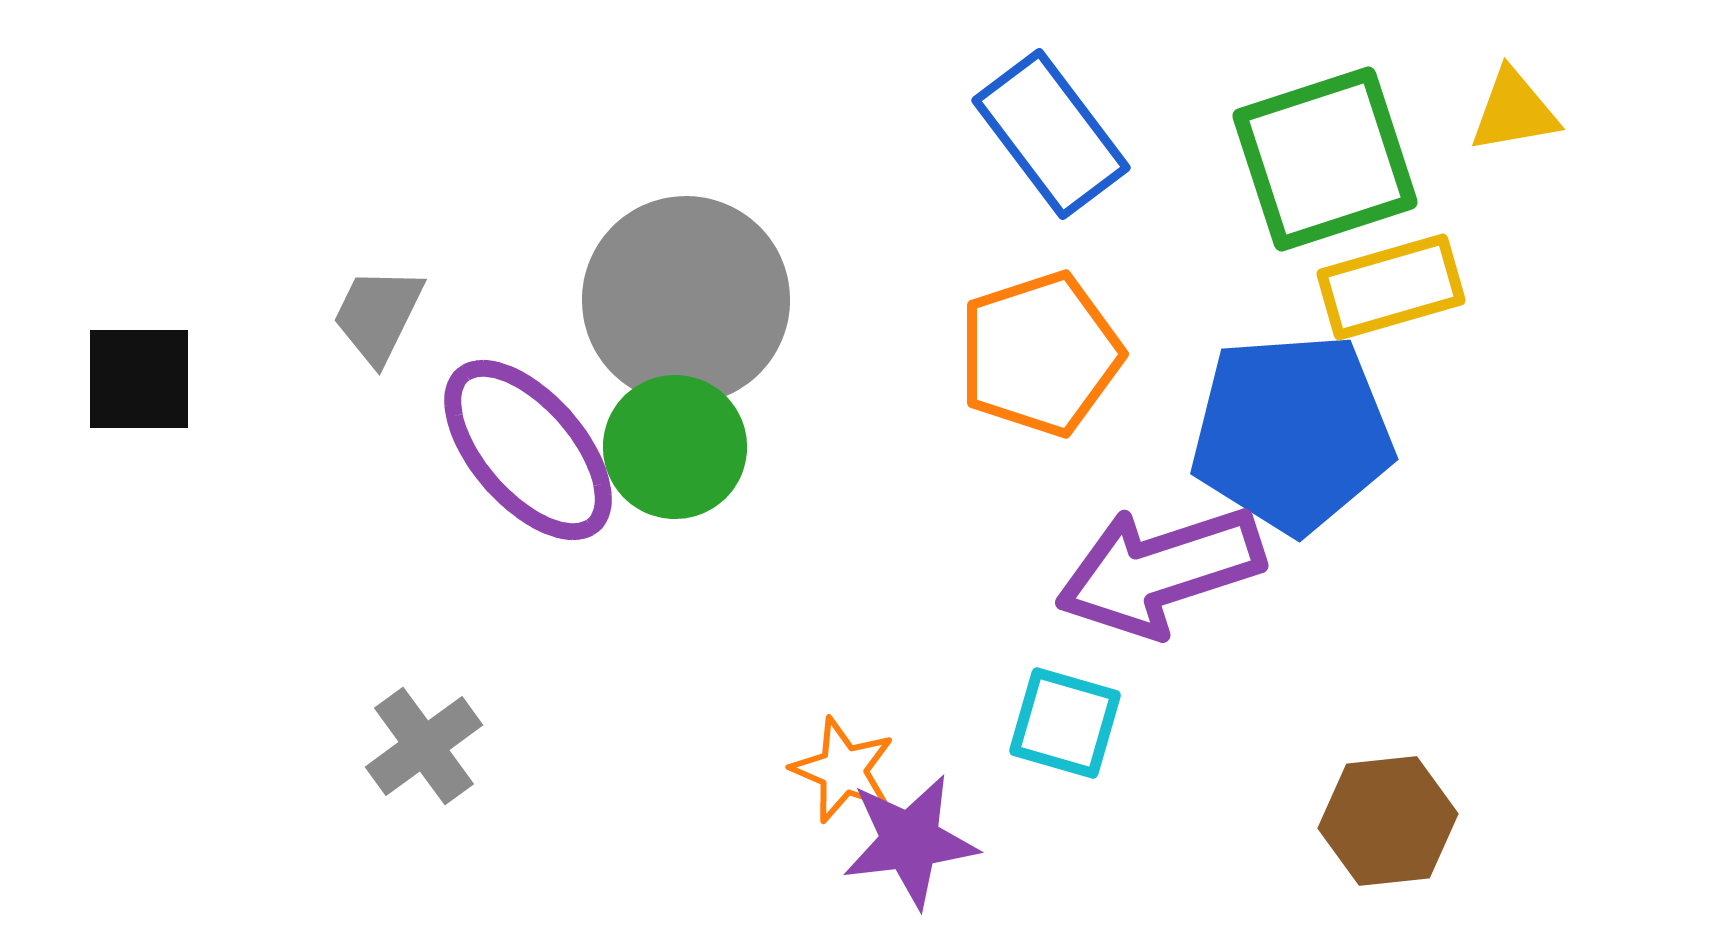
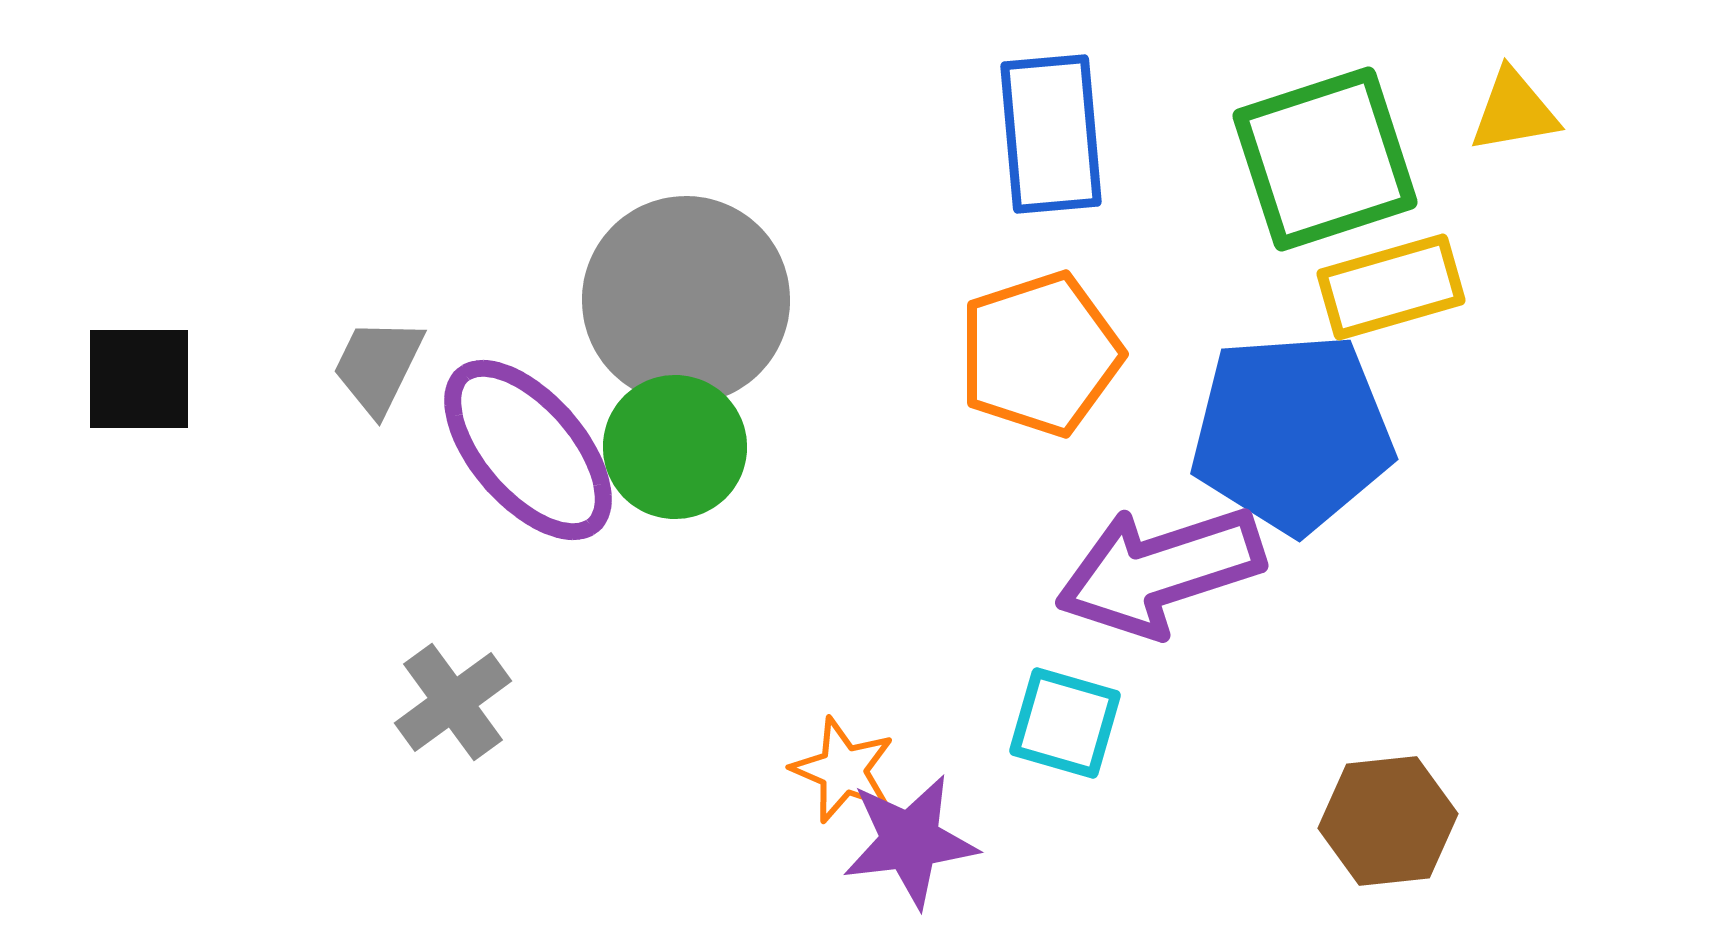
blue rectangle: rotated 32 degrees clockwise
gray trapezoid: moved 51 px down
gray cross: moved 29 px right, 44 px up
